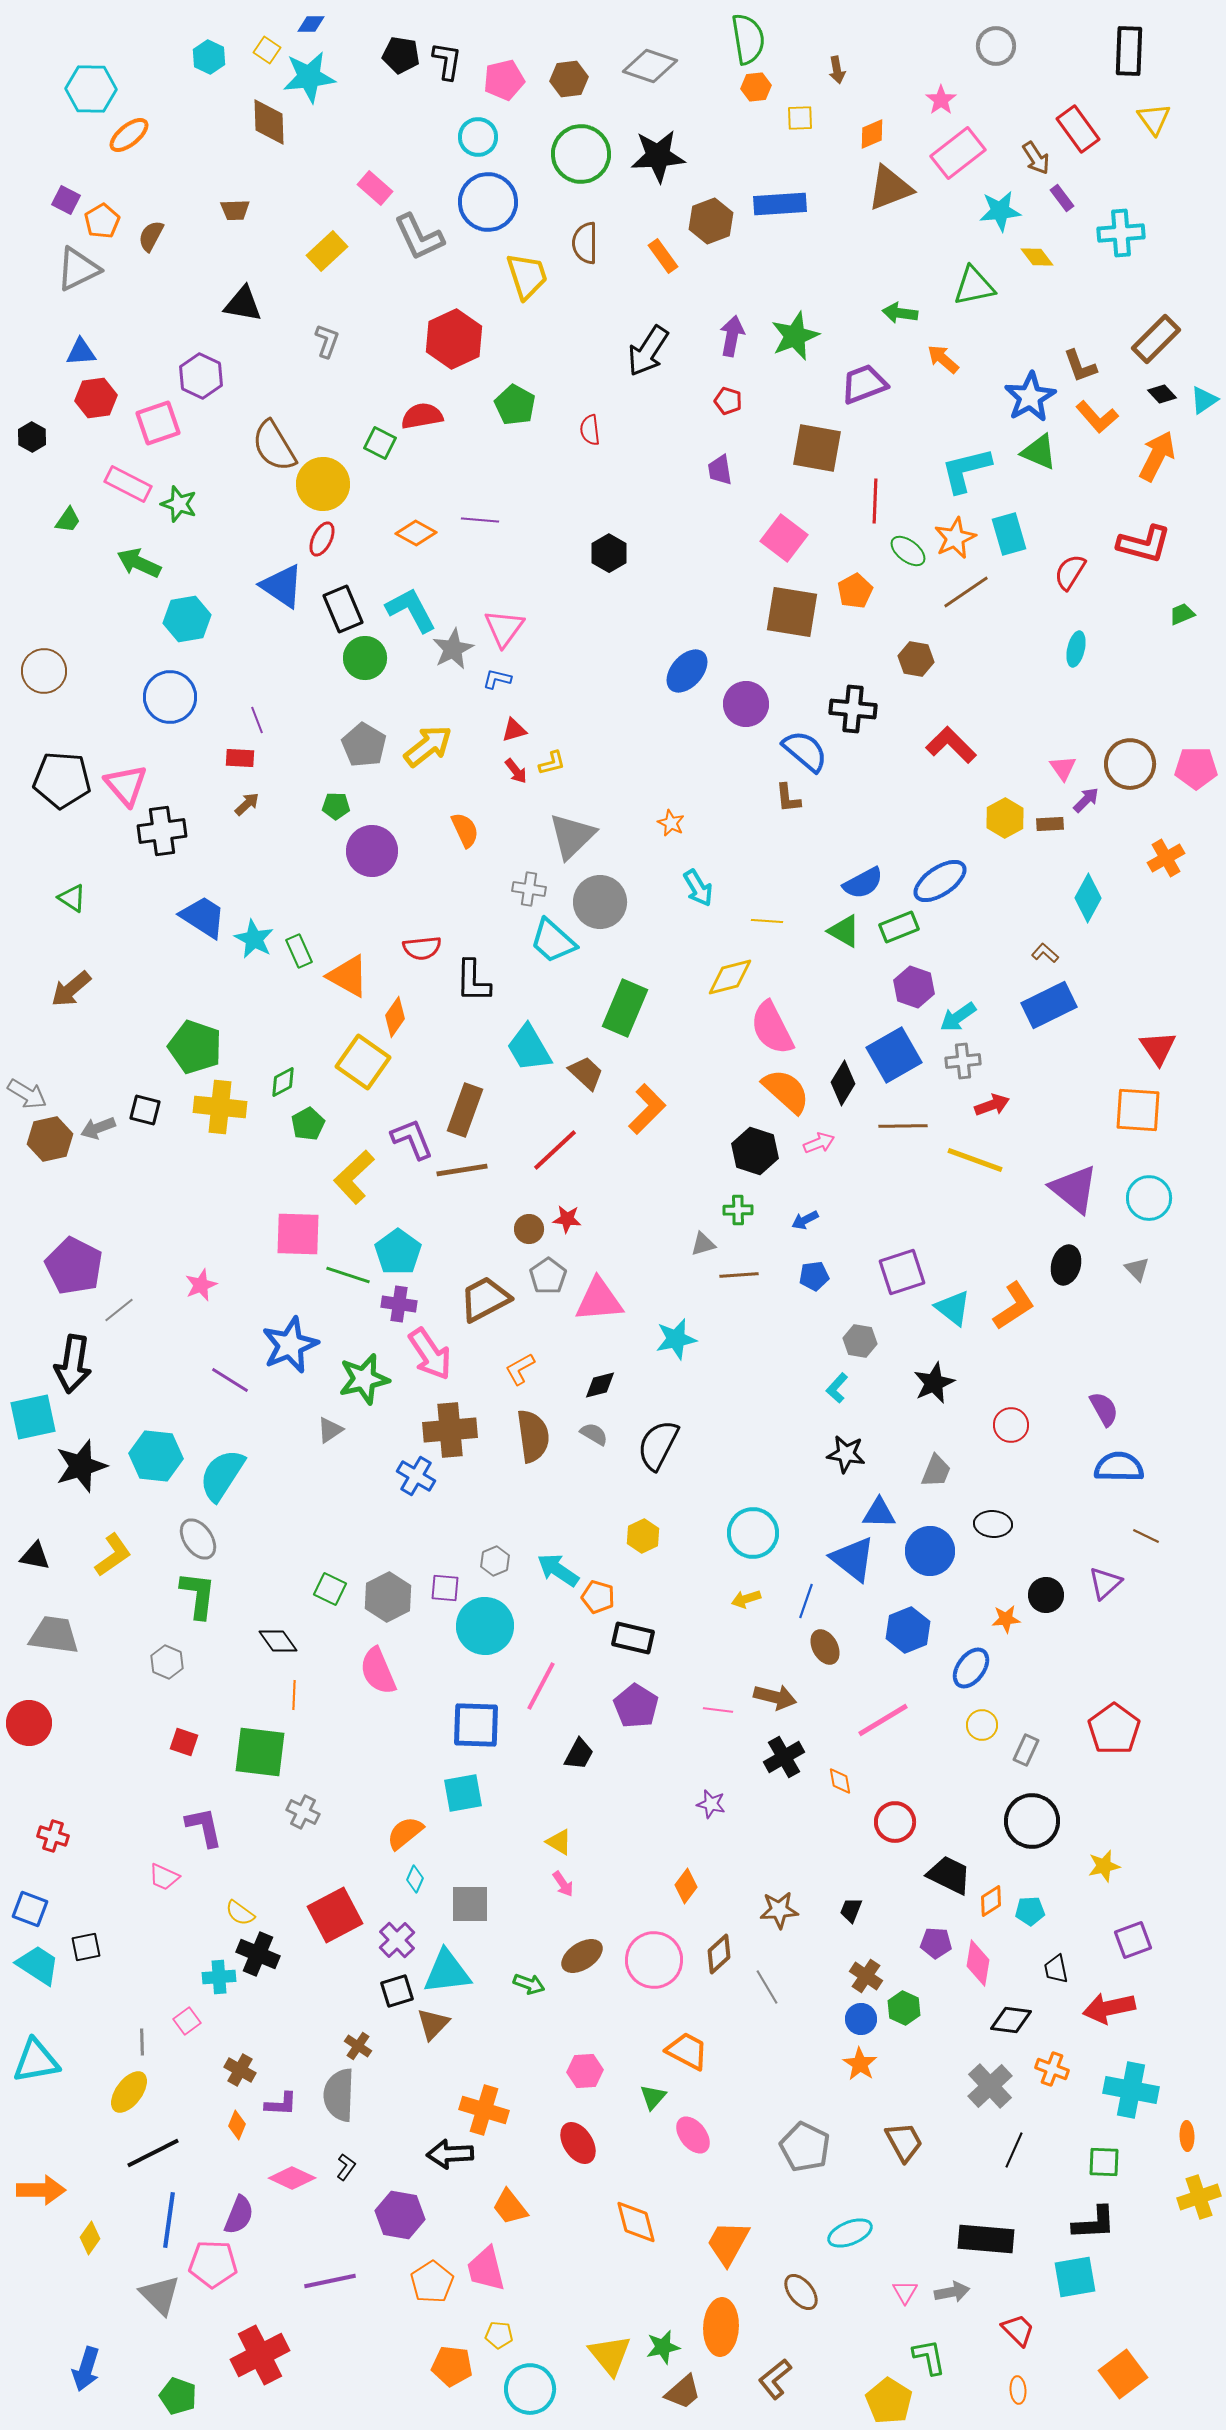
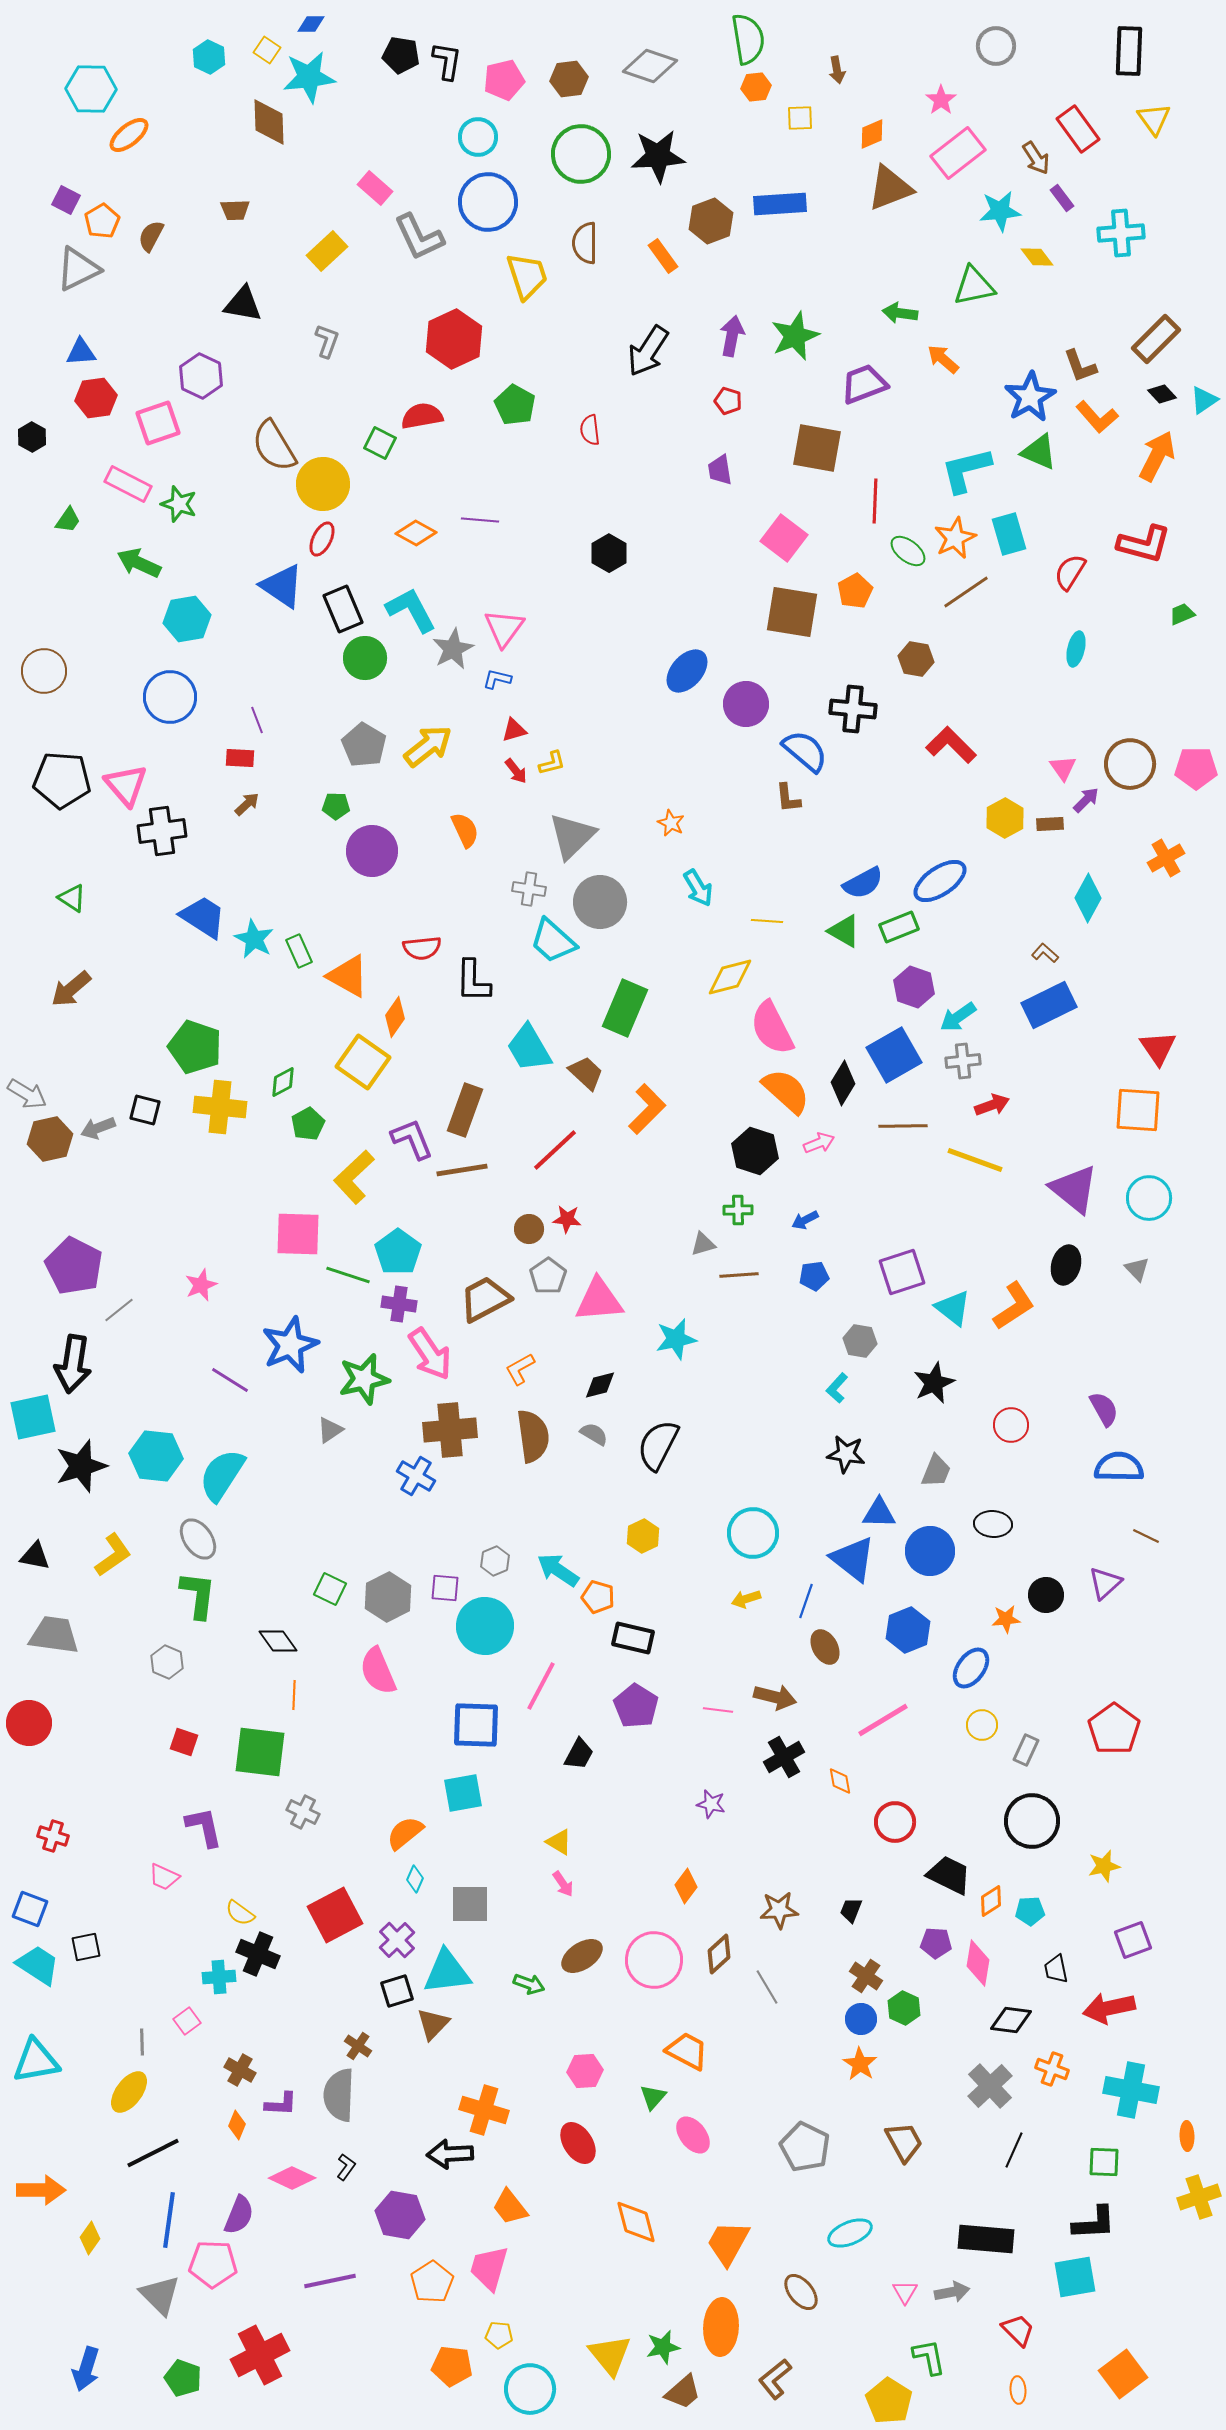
pink trapezoid at (486, 2269): moved 3 px right, 1 px up; rotated 30 degrees clockwise
green pentagon at (178, 2396): moved 5 px right, 18 px up
